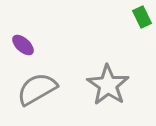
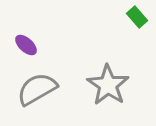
green rectangle: moved 5 px left; rotated 15 degrees counterclockwise
purple ellipse: moved 3 px right
